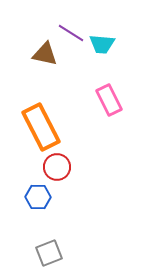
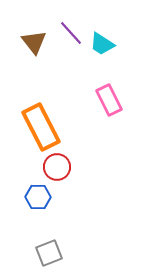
purple line: rotated 16 degrees clockwise
cyan trapezoid: rotated 28 degrees clockwise
brown triangle: moved 11 px left, 12 px up; rotated 40 degrees clockwise
